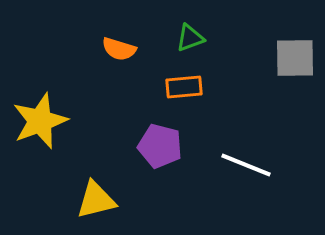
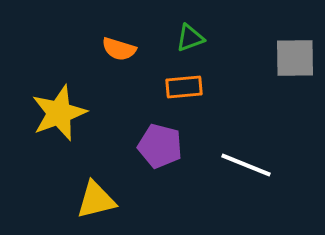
yellow star: moved 19 px right, 8 px up
